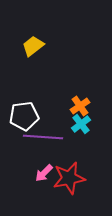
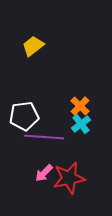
orange cross: rotated 12 degrees counterclockwise
purple line: moved 1 px right
